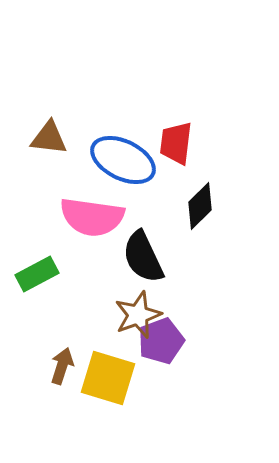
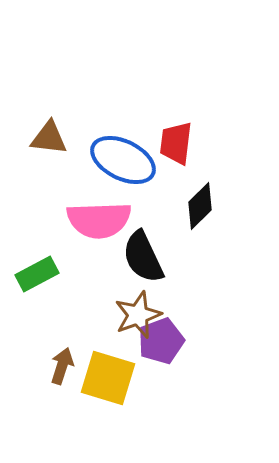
pink semicircle: moved 7 px right, 3 px down; rotated 10 degrees counterclockwise
